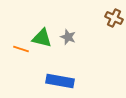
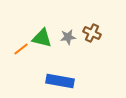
brown cross: moved 22 px left, 15 px down
gray star: rotated 28 degrees counterclockwise
orange line: rotated 56 degrees counterclockwise
